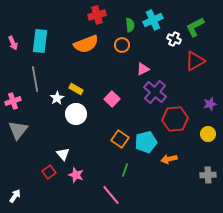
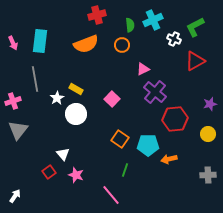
cyan pentagon: moved 2 px right, 3 px down; rotated 15 degrees clockwise
